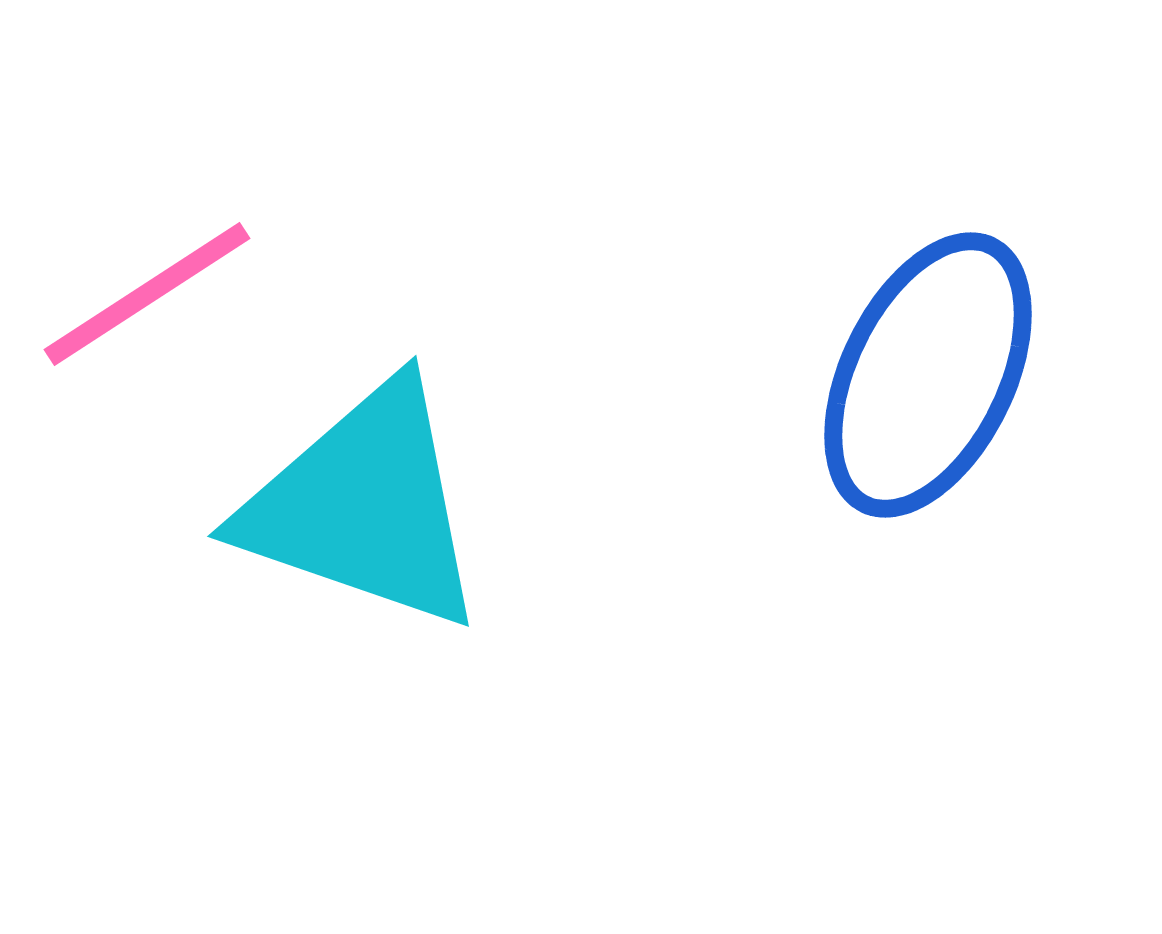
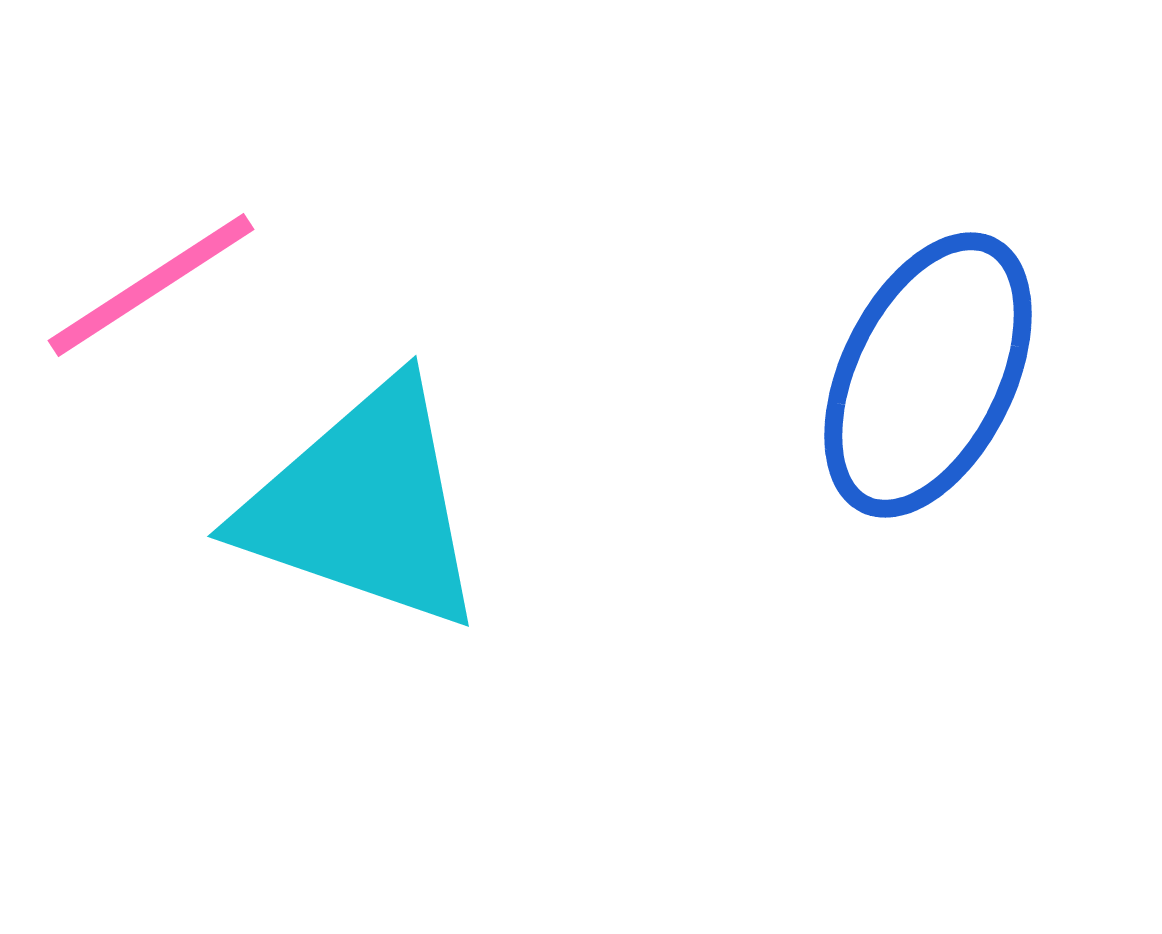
pink line: moved 4 px right, 9 px up
